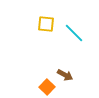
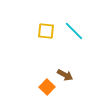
yellow square: moved 7 px down
cyan line: moved 2 px up
